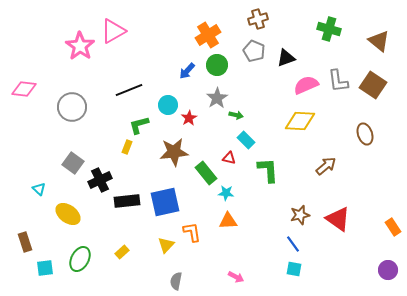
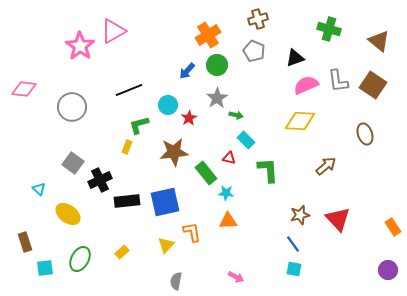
black triangle at (286, 58): moved 9 px right
red triangle at (338, 219): rotated 12 degrees clockwise
